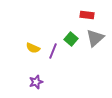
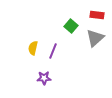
red rectangle: moved 10 px right
green square: moved 13 px up
yellow semicircle: rotated 80 degrees clockwise
purple star: moved 8 px right, 4 px up; rotated 16 degrees clockwise
